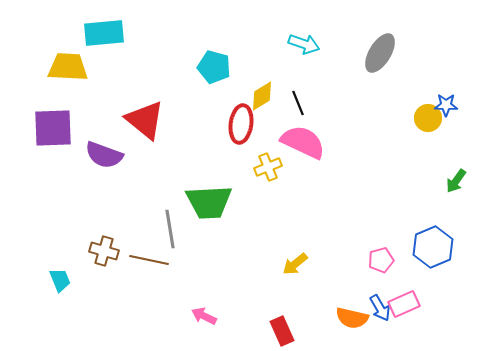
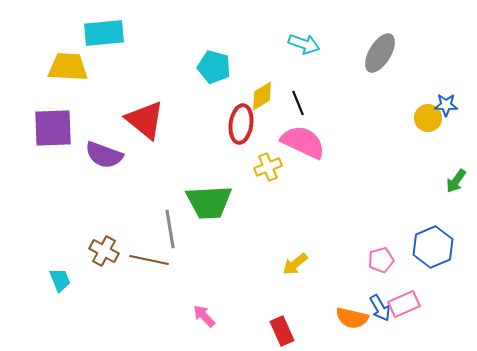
brown cross: rotated 12 degrees clockwise
pink arrow: rotated 20 degrees clockwise
